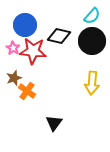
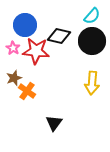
red star: moved 3 px right
